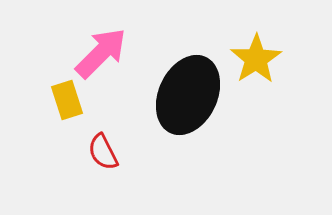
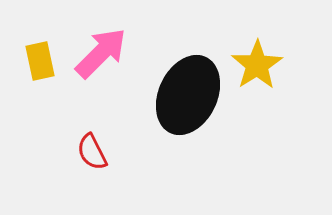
yellow star: moved 1 px right, 6 px down
yellow rectangle: moved 27 px left, 39 px up; rotated 6 degrees clockwise
red semicircle: moved 11 px left
